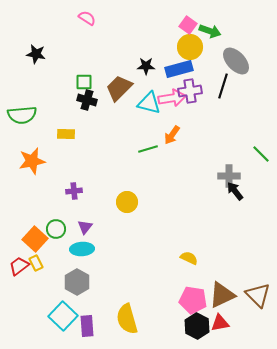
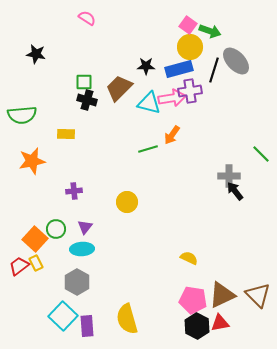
black line at (223, 86): moved 9 px left, 16 px up
